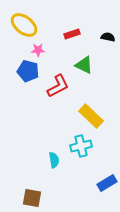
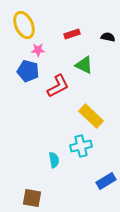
yellow ellipse: rotated 28 degrees clockwise
blue rectangle: moved 1 px left, 2 px up
